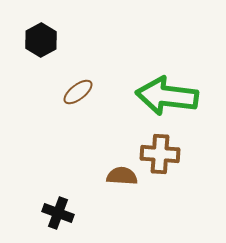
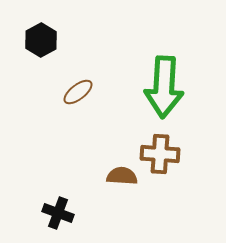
green arrow: moved 3 px left, 9 px up; rotated 94 degrees counterclockwise
